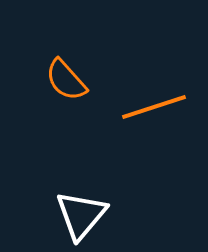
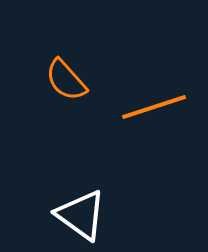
white triangle: rotated 34 degrees counterclockwise
